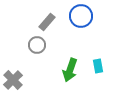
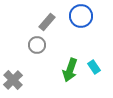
cyan rectangle: moved 4 px left, 1 px down; rotated 24 degrees counterclockwise
